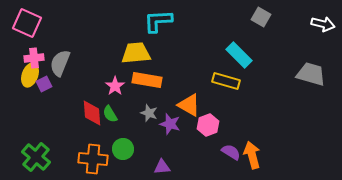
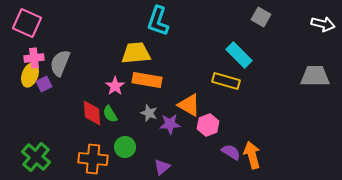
cyan L-shape: rotated 68 degrees counterclockwise
gray trapezoid: moved 4 px right, 2 px down; rotated 16 degrees counterclockwise
purple star: rotated 20 degrees counterclockwise
green circle: moved 2 px right, 2 px up
purple triangle: rotated 36 degrees counterclockwise
